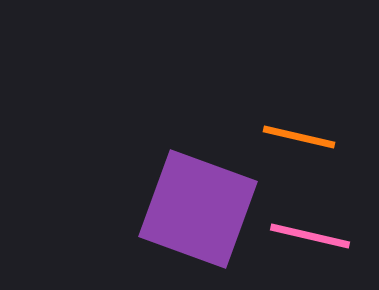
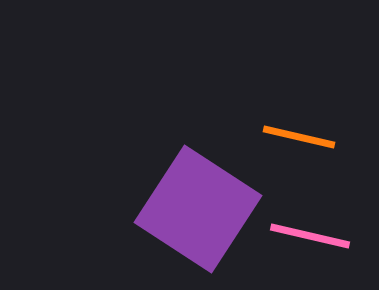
purple square: rotated 13 degrees clockwise
